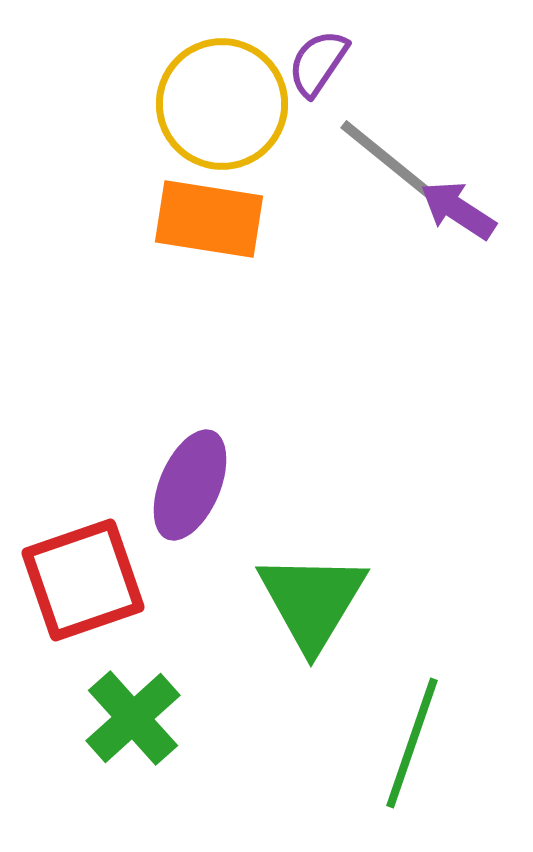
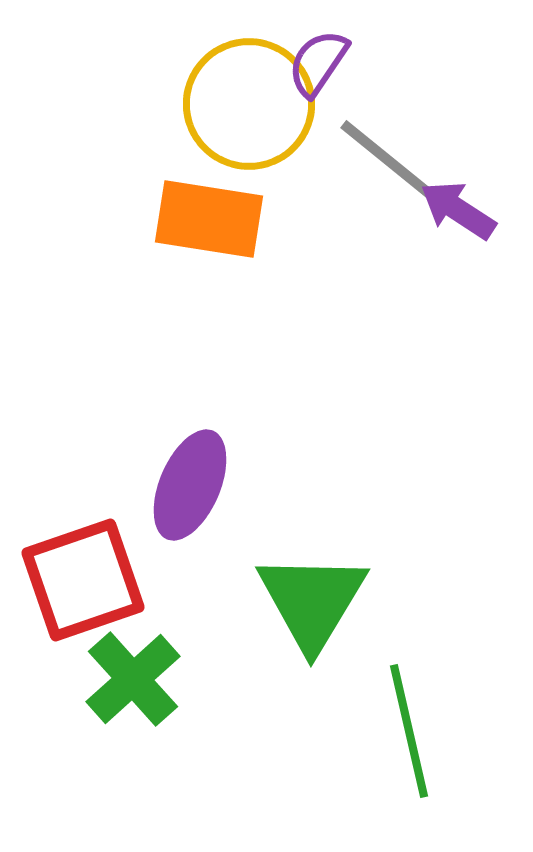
yellow circle: moved 27 px right
green cross: moved 39 px up
green line: moved 3 px left, 12 px up; rotated 32 degrees counterclockwise
